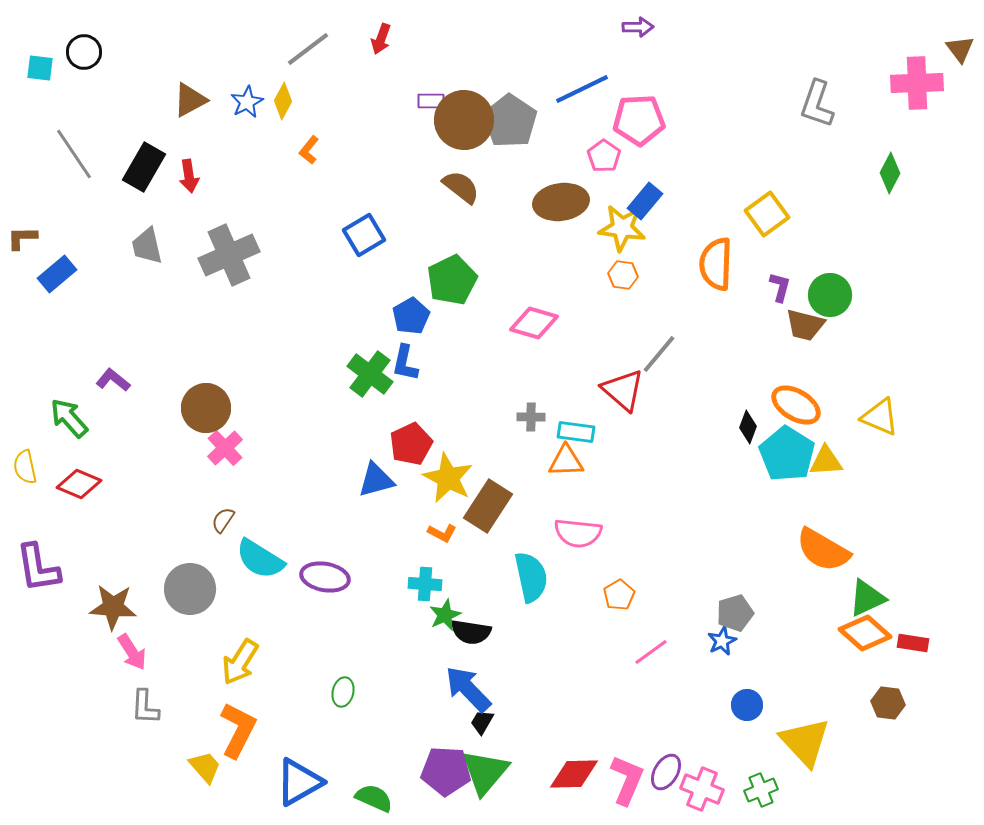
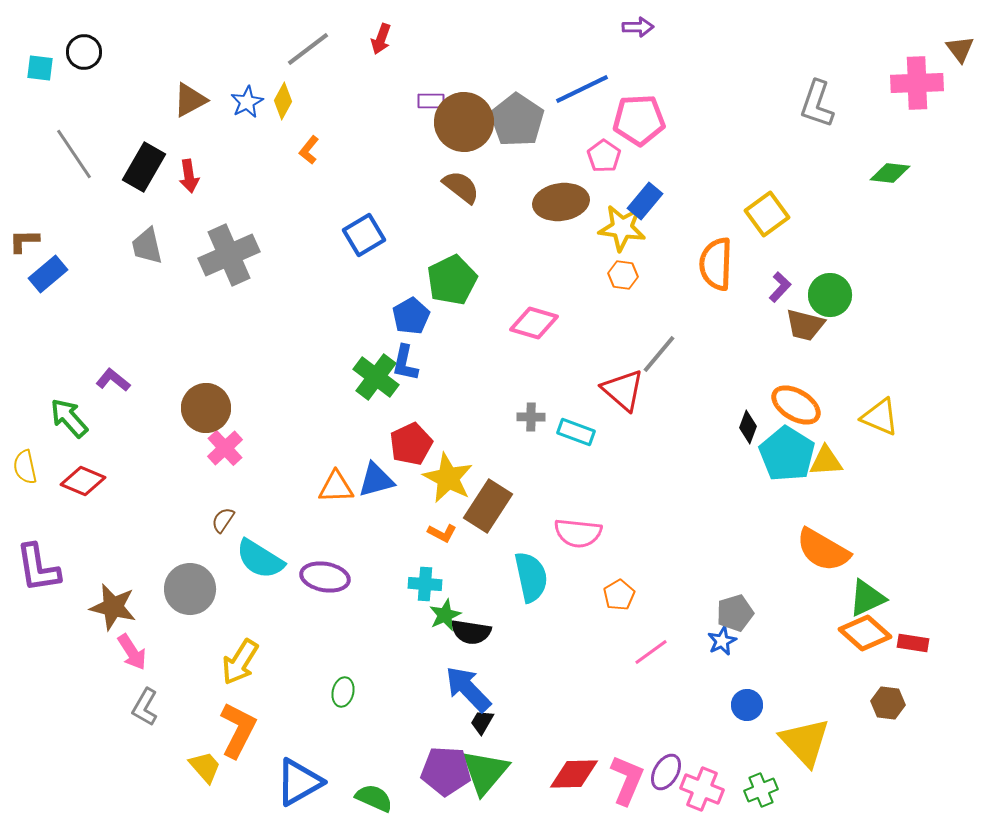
brown circle at (464, 120): moved 2 px down
gray pentagon at (510, 121): moved 7 px right, 1 px up
green diamond at (890, 173): rotated 69 degrees clockwise
brown L-shape at (22, 238): moved 2 px right, 3 px down
blue rectangle at (57, 274): moved 9 px left
purple L-shape at (780, 287): rotated 28 degrees clockwise
green cross at (370, 374): moved 6 px right, 3 px down
cyan rectangle at (576, 432): rotated 12 degrees clockwise
orange triangle at (566, 461): moved 230 px left, 26 px down
red diamond at (79, 484): moved 4 px right, 3 px up
brown star at (113, 607): rotated 9 degrees clockwise
gray L-shape at (145, 707): rotated 27 degrees clockwise
